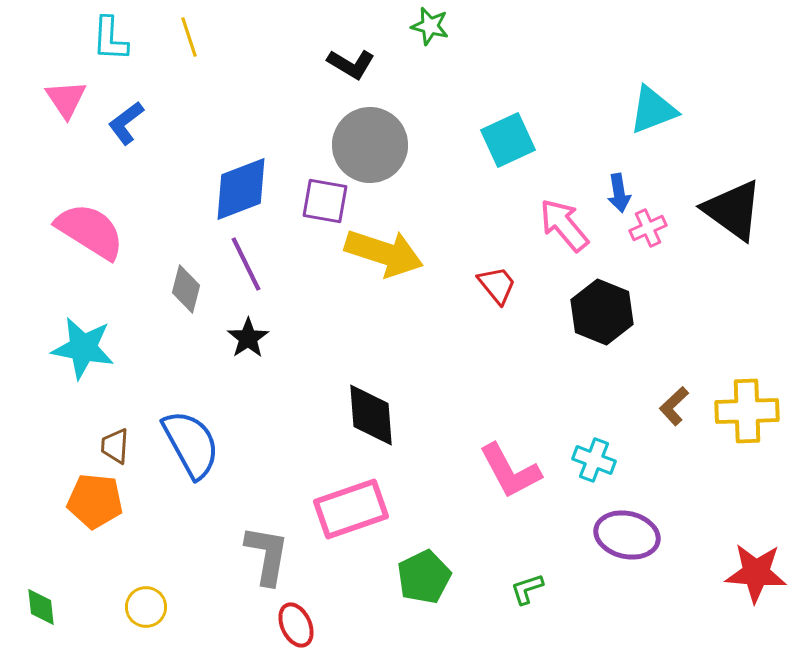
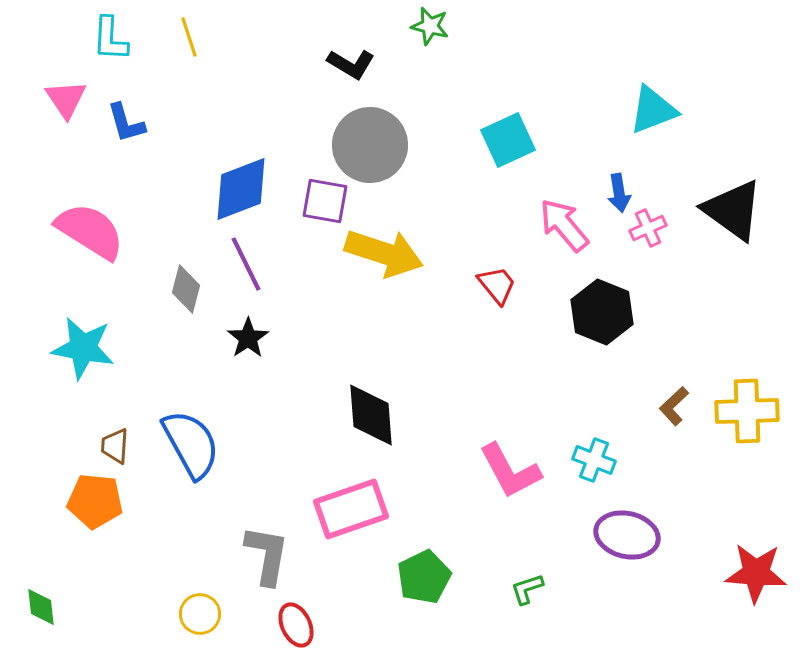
blue L-shape: rotated 69 degrees counterclockwise
yellow circle: moved 54 px right, 7 px down
